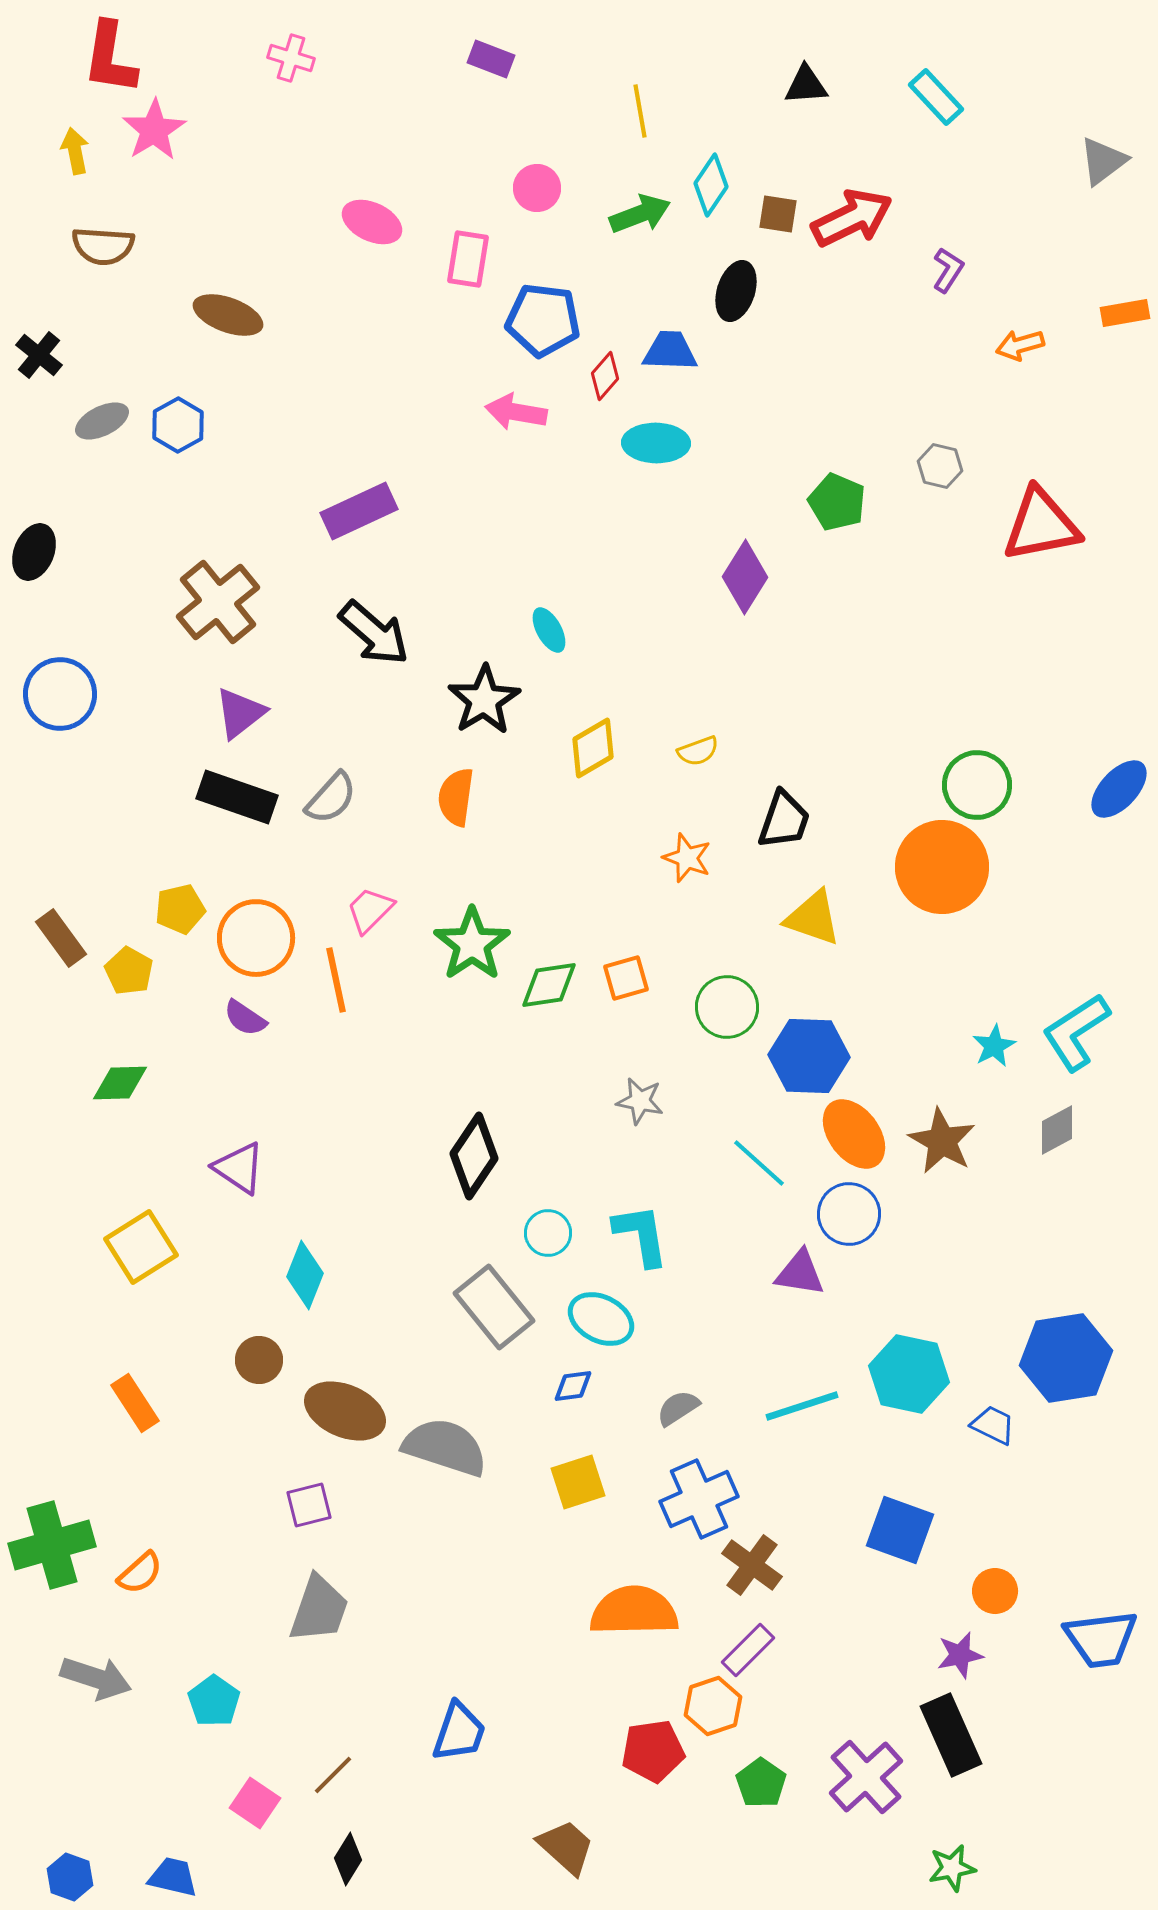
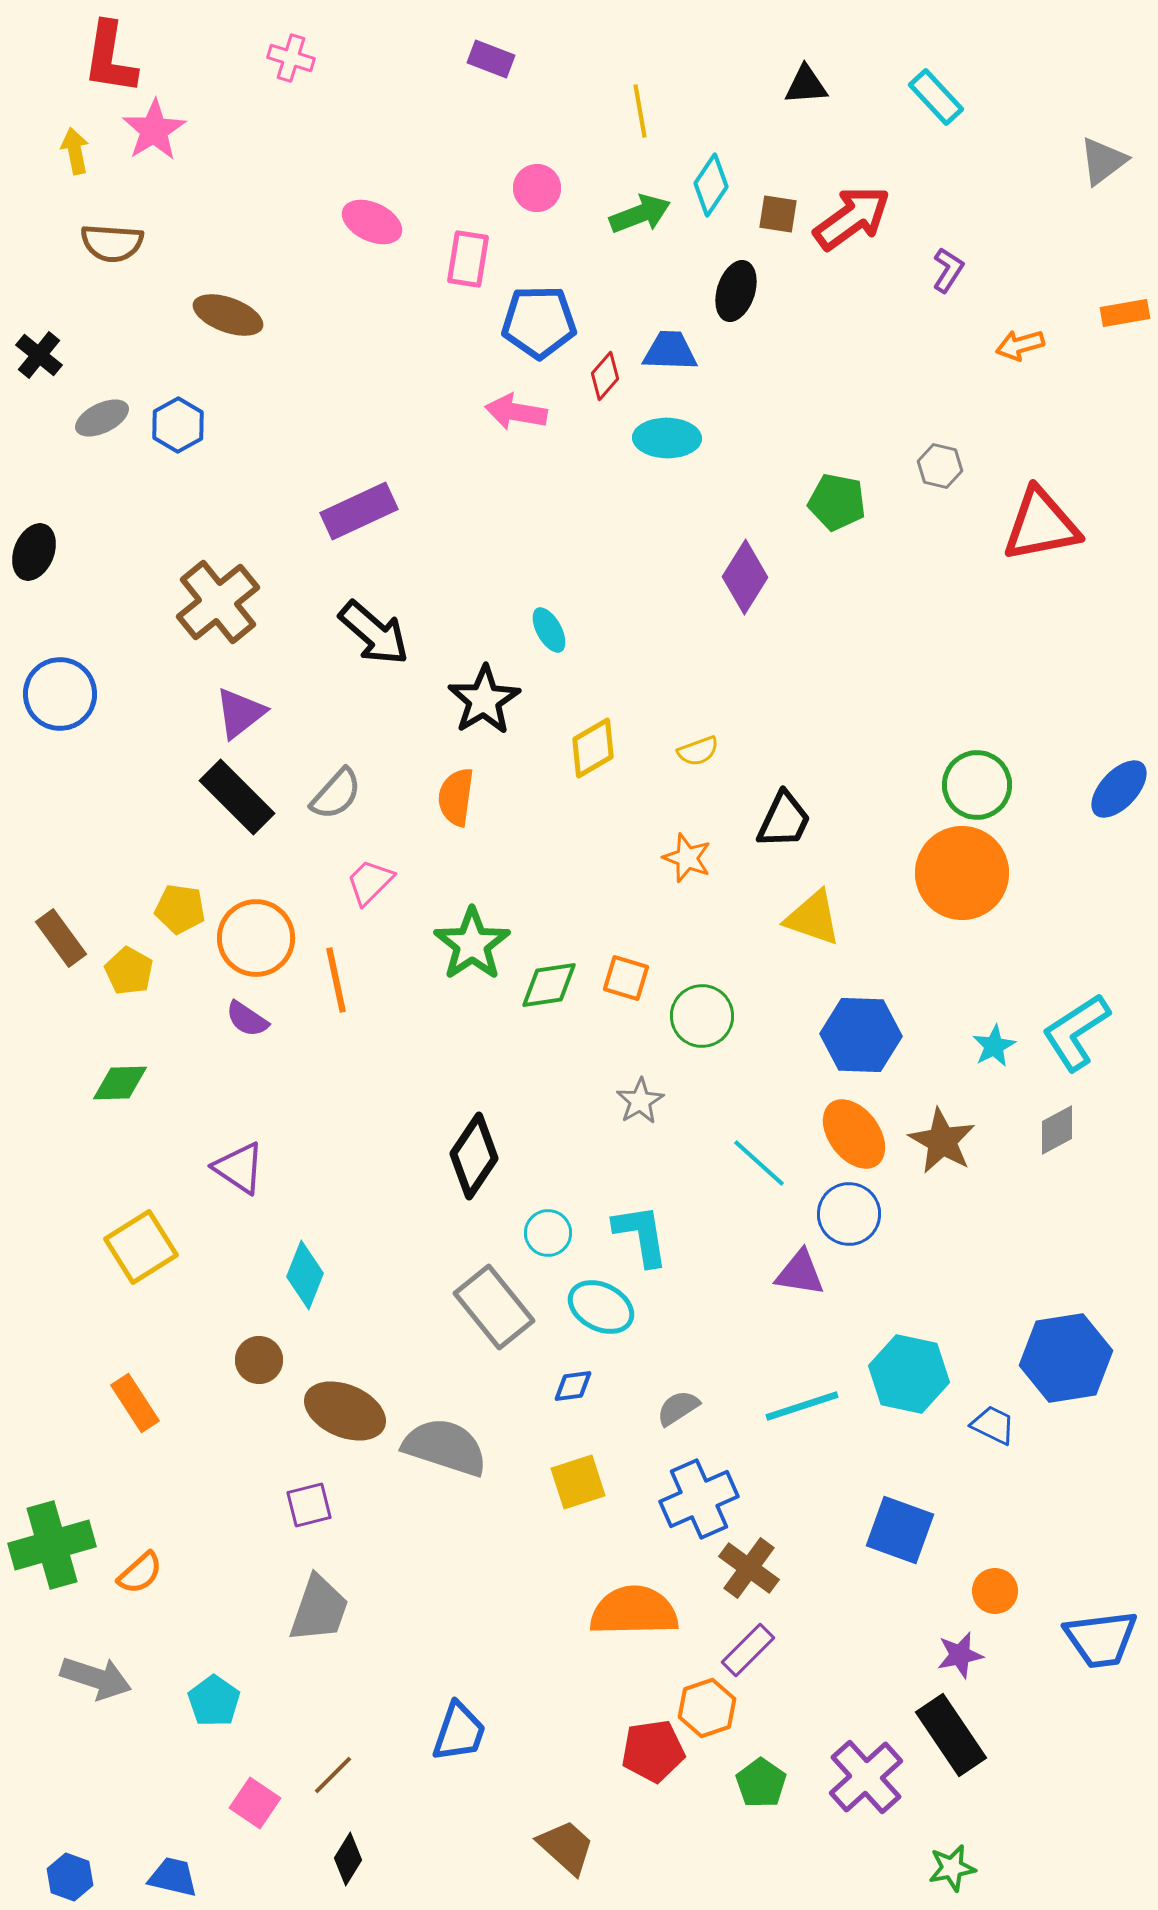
red arrow at (852, 218): rotated 10 degrees counterclockwise
brown semicircle at (103, 246): moved 9 px right, 3 px up
blue pentagon at (543, 320): moved 4 px left, 2 px down; rotated 8 degrees counterclockwise
gray ellipse at (102, 421): moved 3 px up
cyan ellipse at (656, 443): moved 11 px right, 5 px up
green pentagon at (837, 502): rotated 12 degrees counterclockwise
black rectangle at (237, 797): rotated 26 degrees clockwise
gray semicircle at (331, 798): moved 5 px right, 4 px up
black trapezoid at (784, 820): rotated 6 degrees clockwise
orange circle at (942, 867): moved 20 px right, 6 px down
yellow pentagon at (180, 909): rotated 21 degrees clockwise
pink trapezoid at (370, 910): moved 28 px up
orange square at (626, 978): rotated 33 degrees clockwise
green circle at (727, 1007): moved 25 px left, 9 px down
purple semicircle at (245, 1018): moved 2 px right, 1 px down
blue hexagon at (809, 1056): moved 52 px right, 21 px up
gray star at (640, 1101): rotated 30 degrees clockwise
cyan ellipse at (601, 1319): moved 12 px up
brown cross at (752, 1565): moved 3 px left, 3 px down
orange hexagon at (713, 1706): moved 6 px left, 2 px down
black rectangle at (951, 1735): rotated 10 degrees counterclockwise
